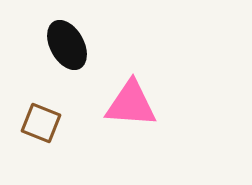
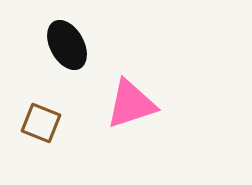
pink triangle: rotated 22 degrees counterclockwise
